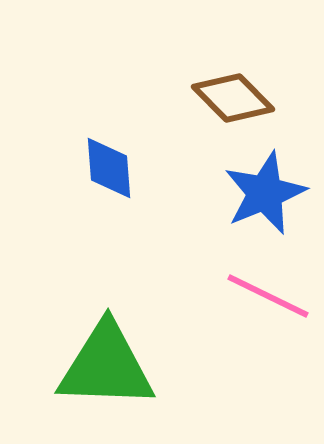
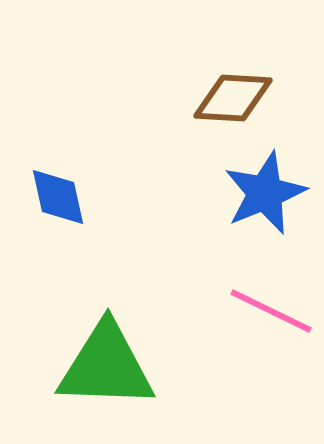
brown diamond: rotated 42 degrees counterclockwise
blue diamond: moved 51 px left, 29 px down; rotated 8 degrees counterclockwise
pink line: moved 3 px right, 15 px down
